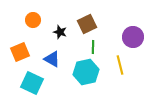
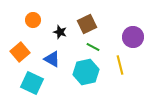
green line: rotated 64 degrees counterclockwise
orange square: rotated 18 degrees counterclockwise
